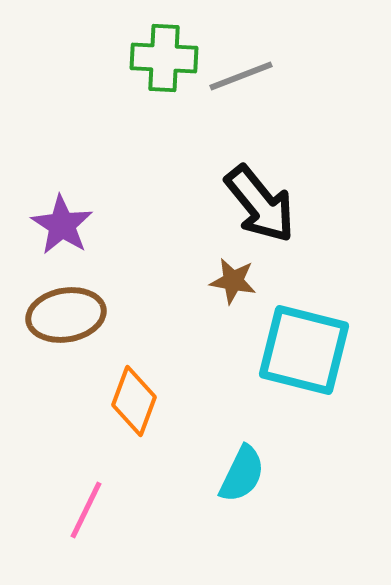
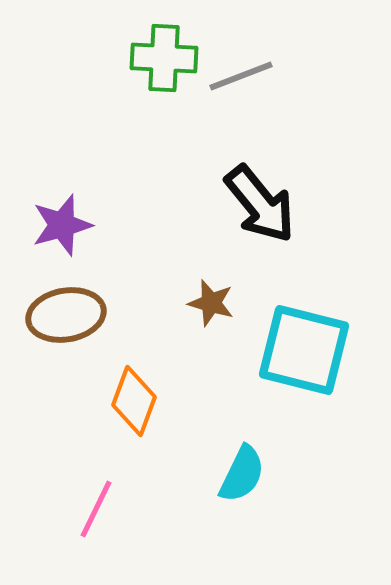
purple star: rotated 24 degrees clockwise
brown star: moved 22 px left, 22 px down; rotated 6 degrees clockwise
pink line: moved 10 px right, 1 px up
